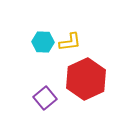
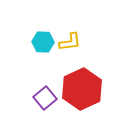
red hexagon: moved 4 px left, 10 px down
